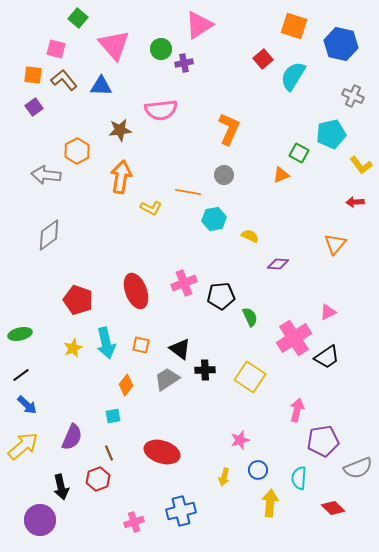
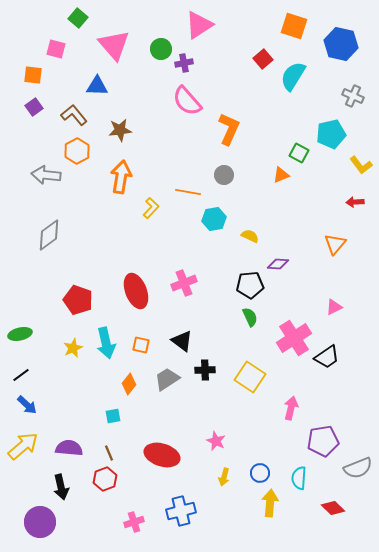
brown L-shape at (64, 80): moved 10 px right, 35 px down
blue triangle at (101, 86): moved 4 px left
pink semicircle at (161, 110): moved 26 px right, 9 px up; rotated 56 degrees clockwise
yellow L-shape at (151, 208): rotated 75 degrees counterclockwise
black pentagon at (221, 296): moved 29 px right, 11 px up
pink triangle at (328, 312): moved 6 px right, 5 px up
black triangle at (180, 349): moved 2 px right, 8 px up
orange diamond at (126, 385): moved 3 px right, 1 px up
pink arrow at (297, 410): moved 6 px left, 2 px up
purple semicircle at (72, 437): moved 3 px left, 11 px down; rotated 108 degrees counterclockwise
pink star at (240, 440): moved 24 px left, 1 px down; rotated 30 degrees counterclockwise
red ellipse at (162, 452): moved 3 px down
blue circle at (258, 470): moved 2 px right, 3 px down
red hexagon at (98, 479): moved 7 px right
purple circle at (40, 520): moved 2 px down
